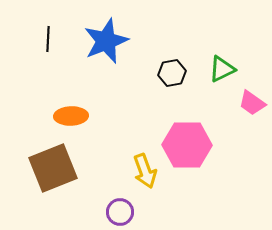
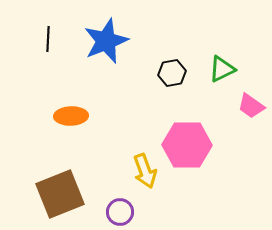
pink trapezoid: moved 1 px left, 3 px down
brown square: moved 7 px right, 26 px down
